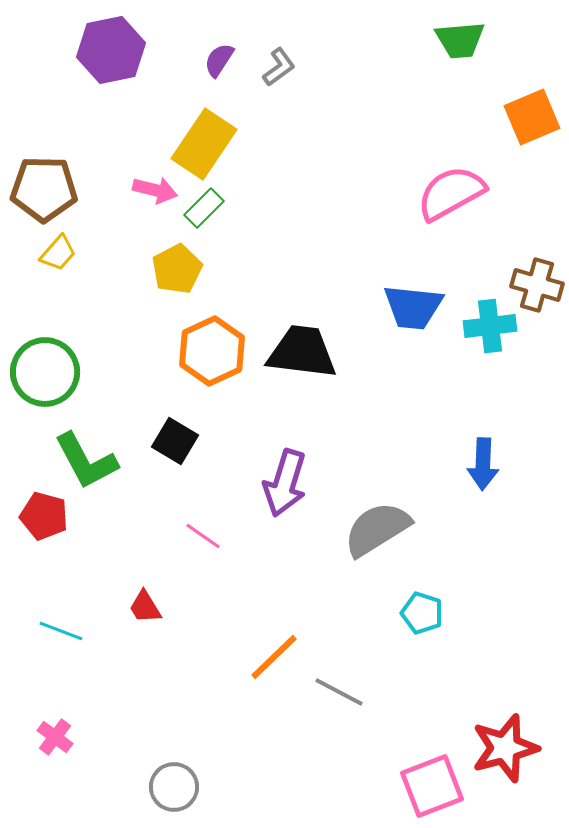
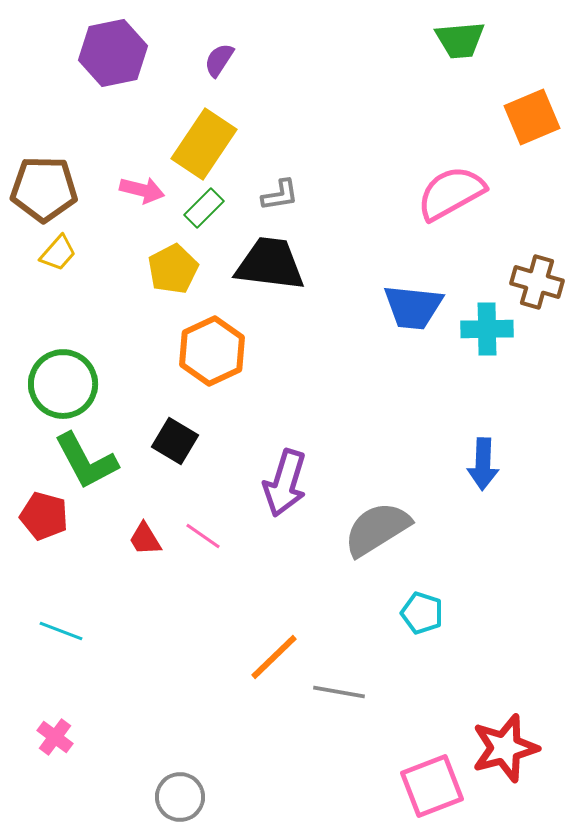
purple hexagon: moved 2 px right, 3 px down
gray L-shape: moved 1 px right, 128 px down; rotated 27 degrees clockwise
pink arrow: moved 13 px left
yellow pentagon: moved 4 px left
brown cross: moved 3 px up
cyan cross: moved 3 px left, 3 px down; rotated 6 degrees clockwise
black trapezoid: moved 32 px left, 88 px up
green circle: moved 18 px right, 12 px down
red trapezoid: moved 68 px up
gray line: rotated 18 degrees counterclockwise
gray circle: moved 6 px right, 10 px down
